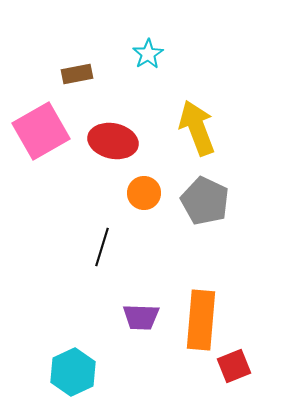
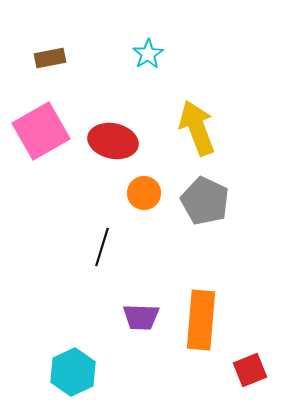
brown rectangle: moved 27 px left, 16 px up
red square: moved 16 px right, 4 px down
